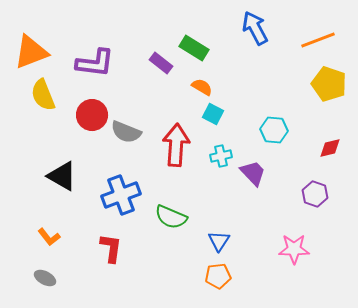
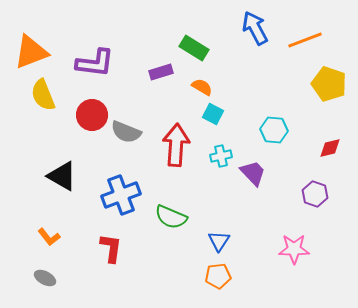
orange line: moved 13 px left
purple rectangle: moved 9 px down; rotated 55 degrees counterclockwise
